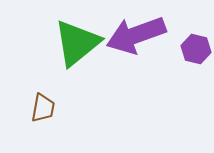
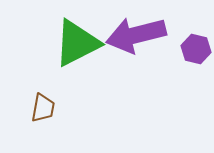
purple arrow: rotated 6 degrees clockwise
green triangle: rotated 12 degrees clockwise
